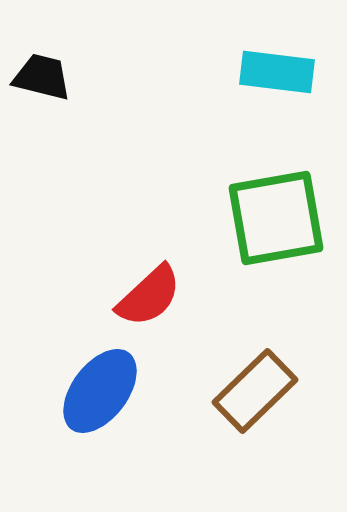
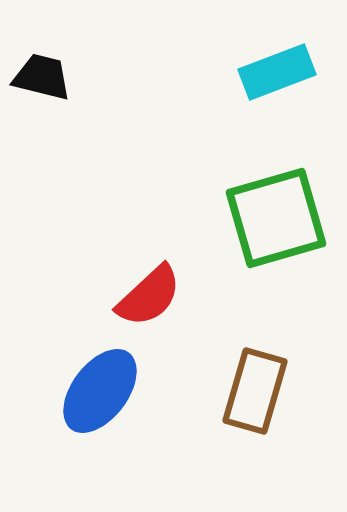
cyan rectangle: rotated 28 degrees counterclockwise
green square: rotated 6 degrees counterclockwise
brown rectangle: rotated 30 degrees counterclockwise
